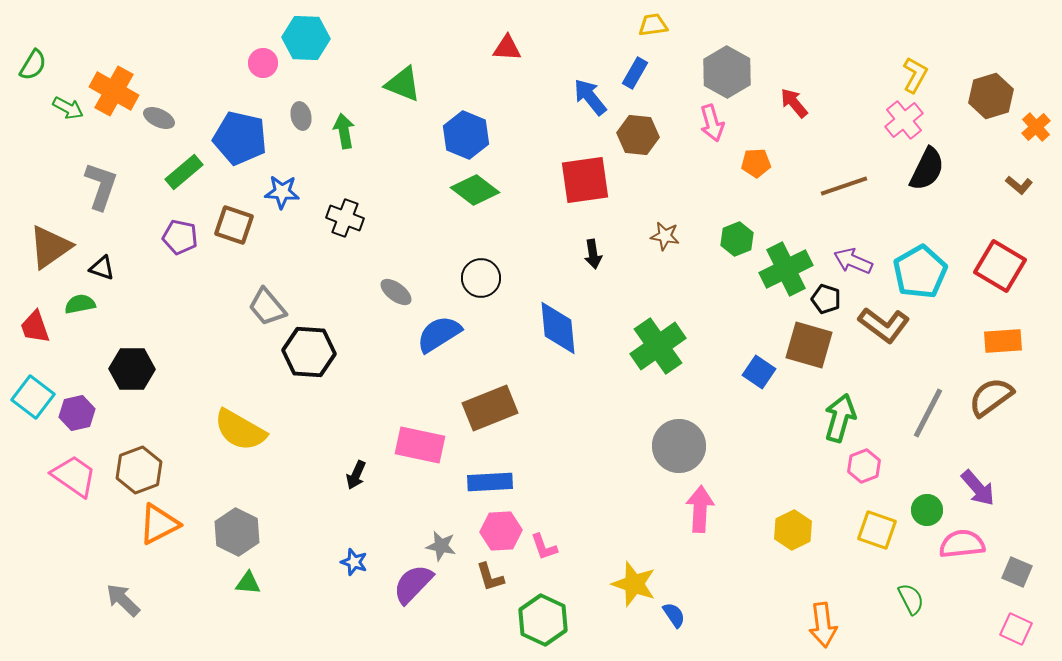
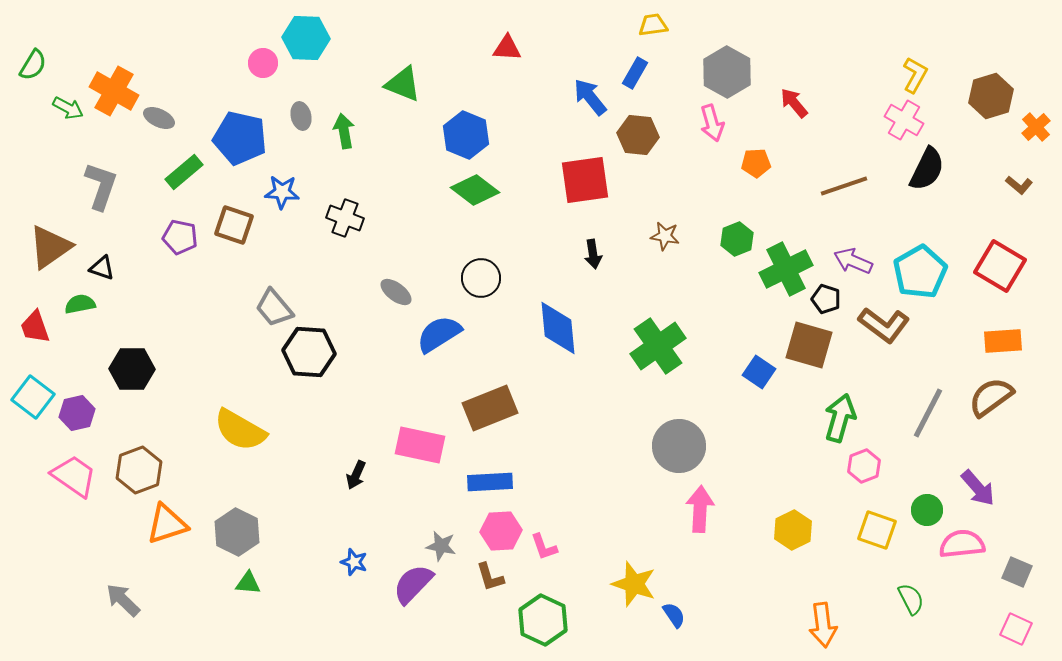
pink cross at (904, 120): rotated 21 degrees counterclockwise
gray trapezoid at (267, 307): moved 7 px right, 1 px down
orange triangle at (159, 524): moved 8 px right; rotated 9 degrees clockwise
